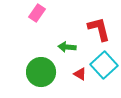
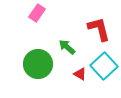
green arrow: rotated 36 degrees clockwise
cyan square: moved 1 px down
green circle: moved 3 px left, 8 px up
